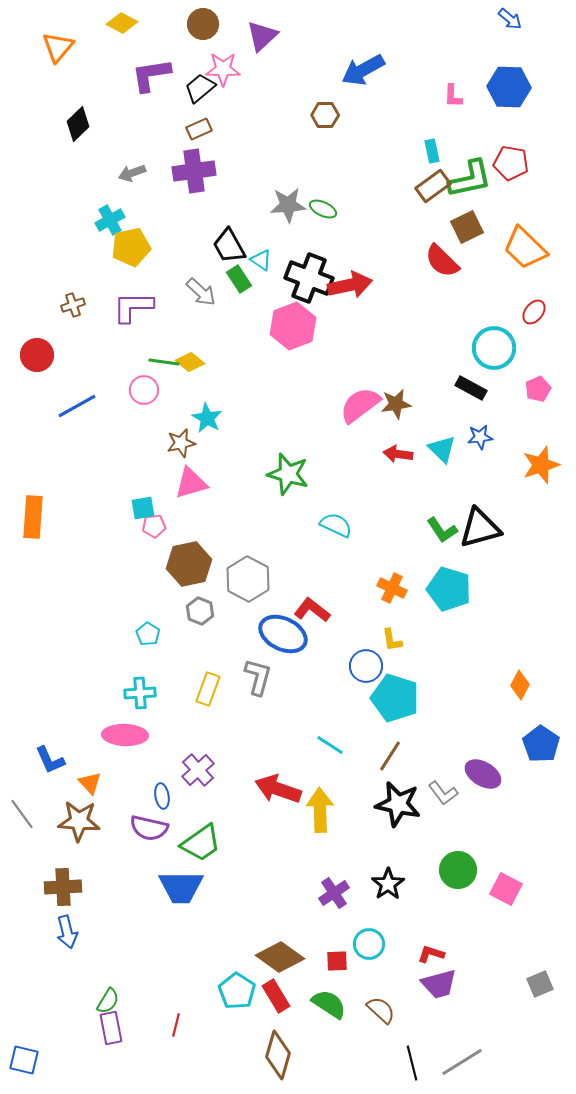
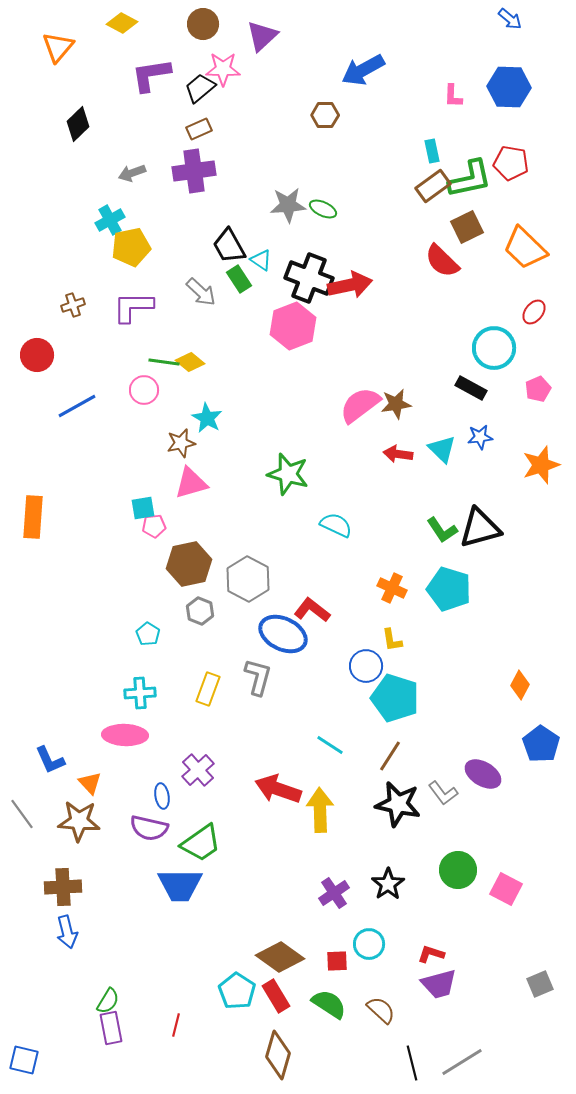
blue trapezoid at (181, 887): moved 1 px left, 2 px up
